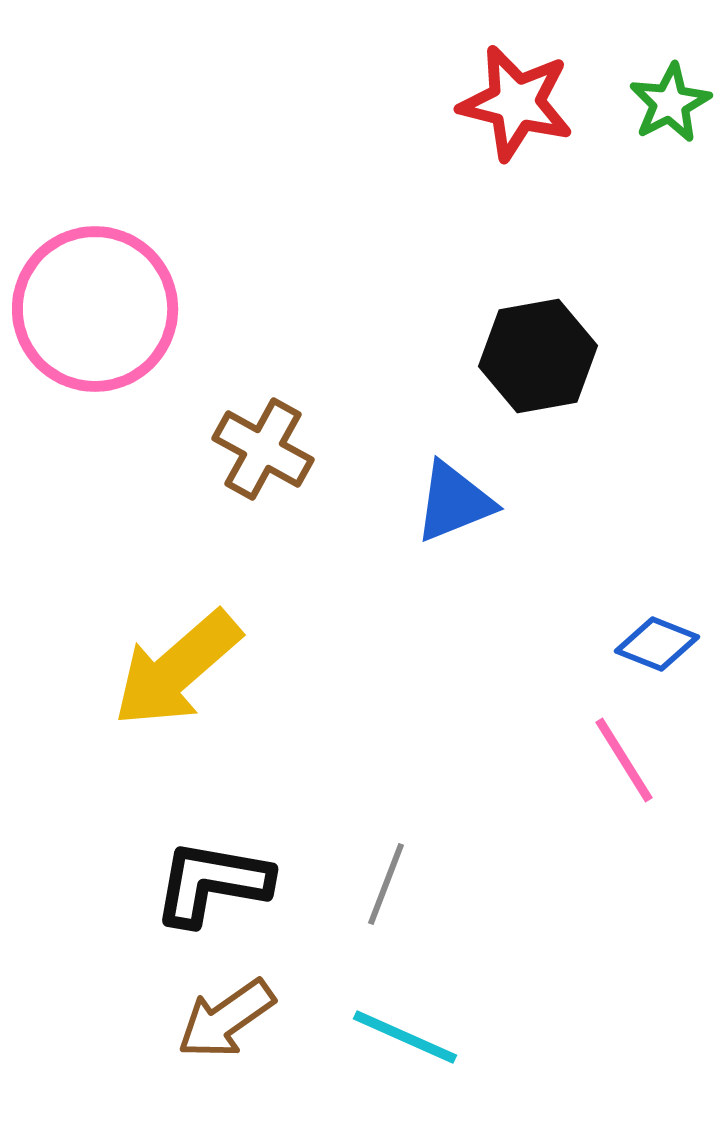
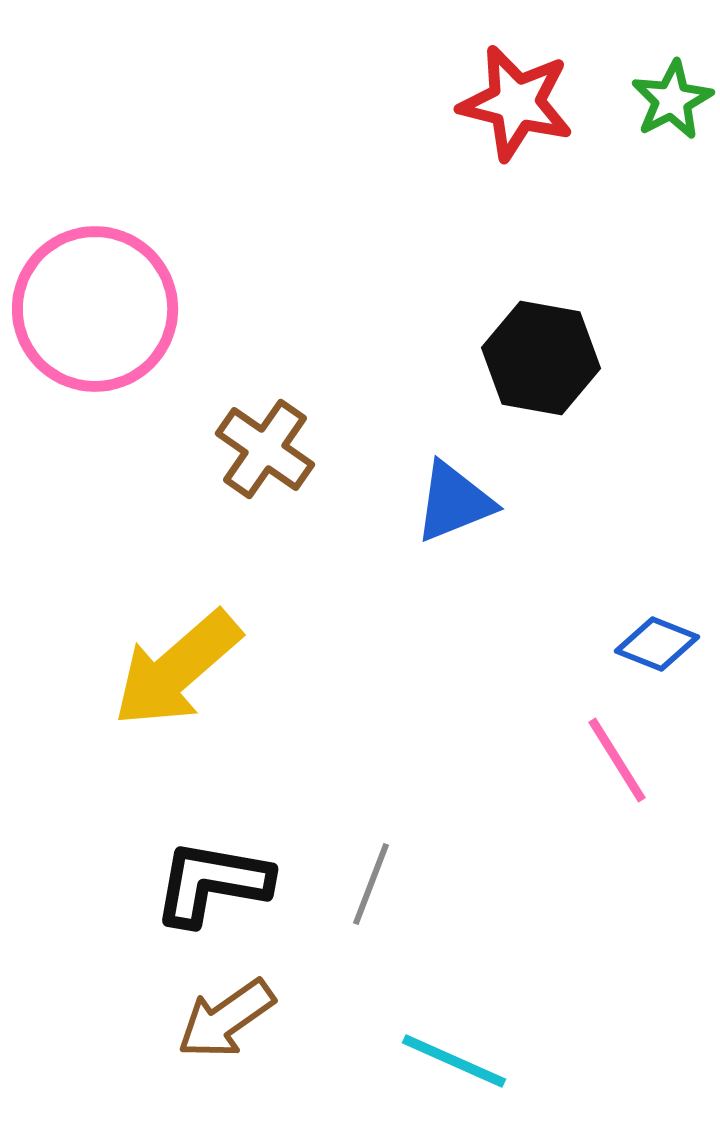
green star: moved 2 px right, 3 px up
black hexagon: moved 3 px right, 2 px down; rotated 20 degrees clockwise
brown cross: moved 2 px right; rotated 6 degrees clockwise
pink line: moved 7 px left
gray line: moved 15 px left
cyan line: moved 49 px right, 24 px down
